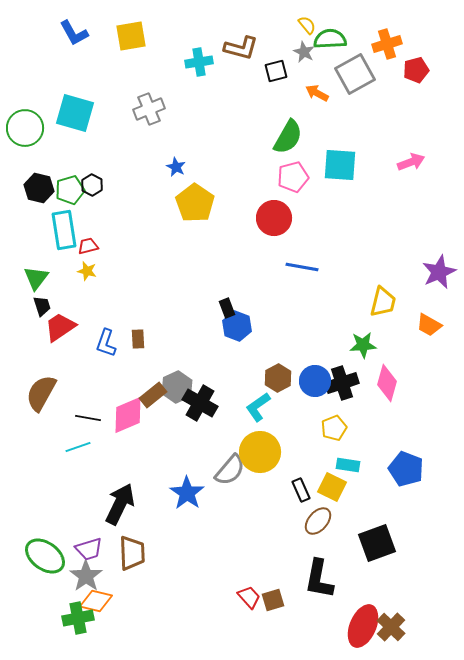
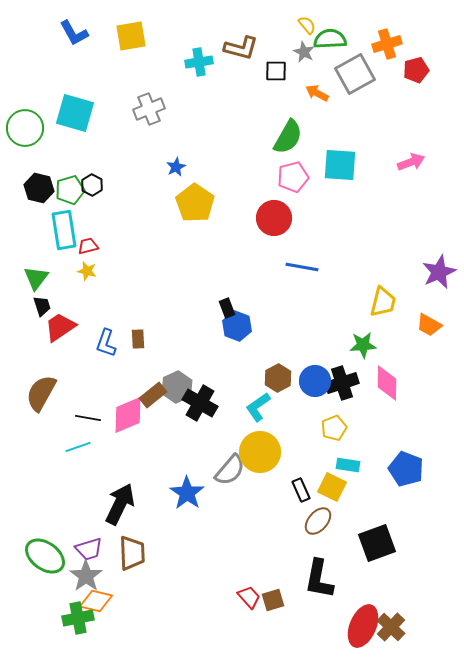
black square at (276, 71): rotated 15 degrees clockwise
blue star at (176, 167): rotated 18 degrees clockwise
pink diamond at (387, 383): rotated 15 degrees counterclockwise
